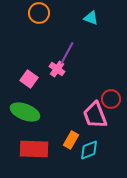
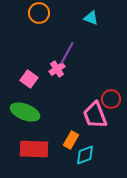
pink cross: rotated 21 degrees clockwise
cyan diamond: moved 4 px left, 5 px down
